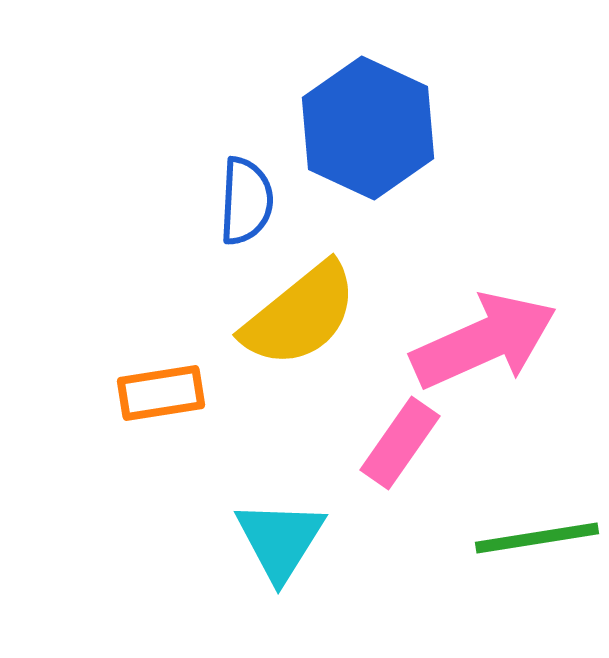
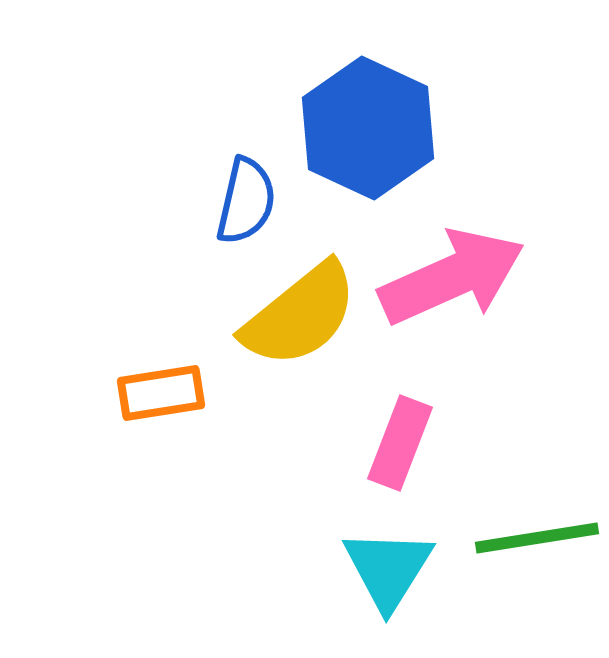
blue semicircle: rotated 10 degrees clockwise
pink arrow: moved 32 px left, 64 px up
pink rectangle: rotated 14 degrees counterclockwise
cyan triangle: moved 108 px right, 29 px down
